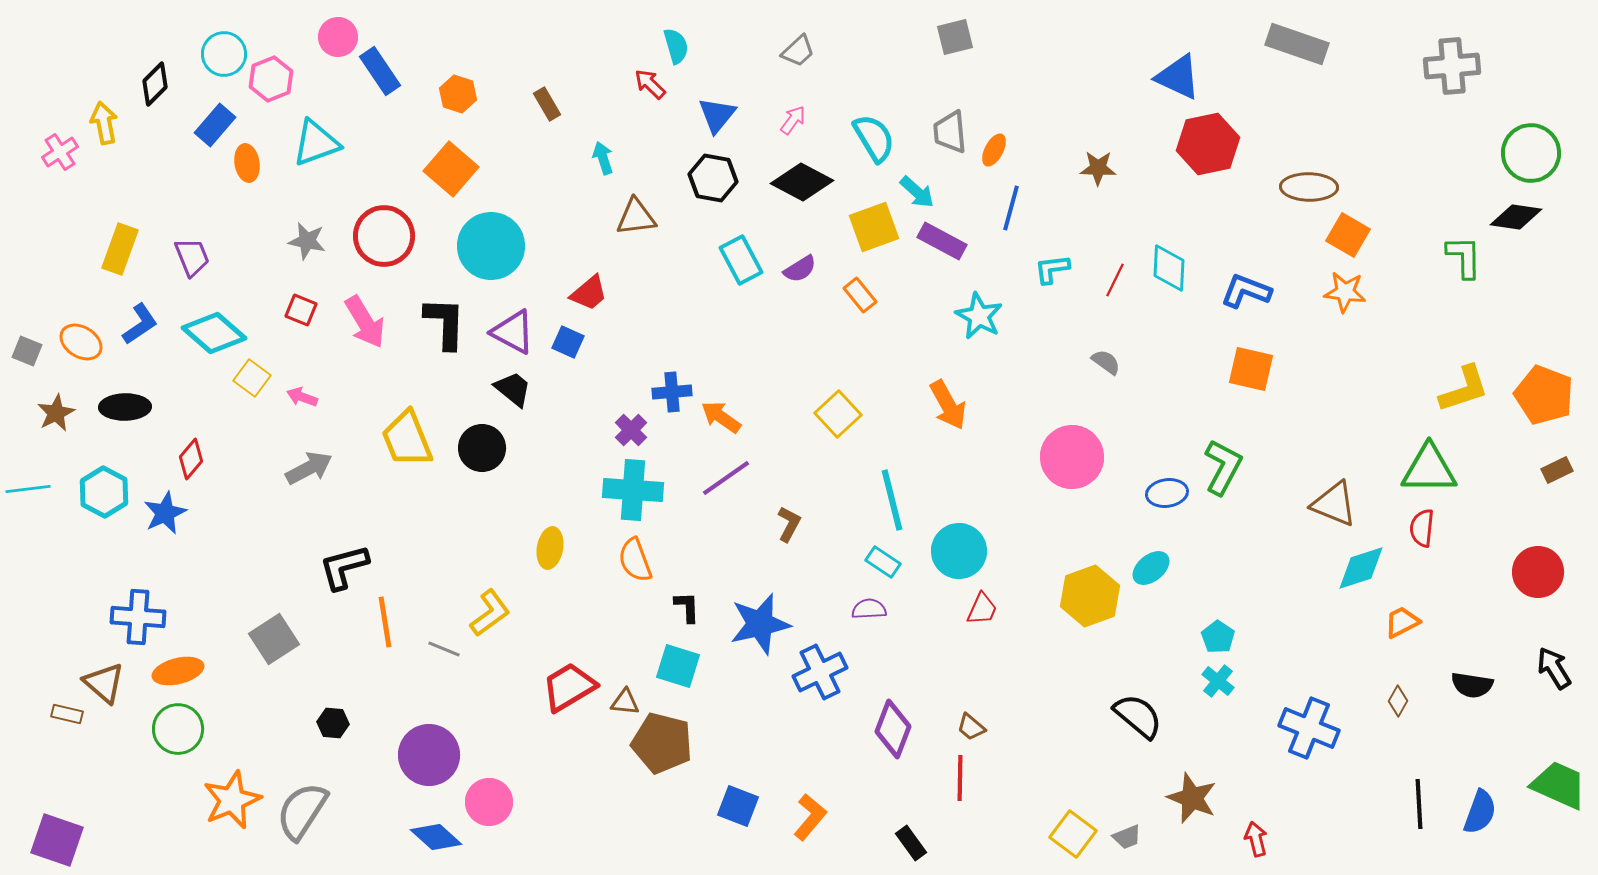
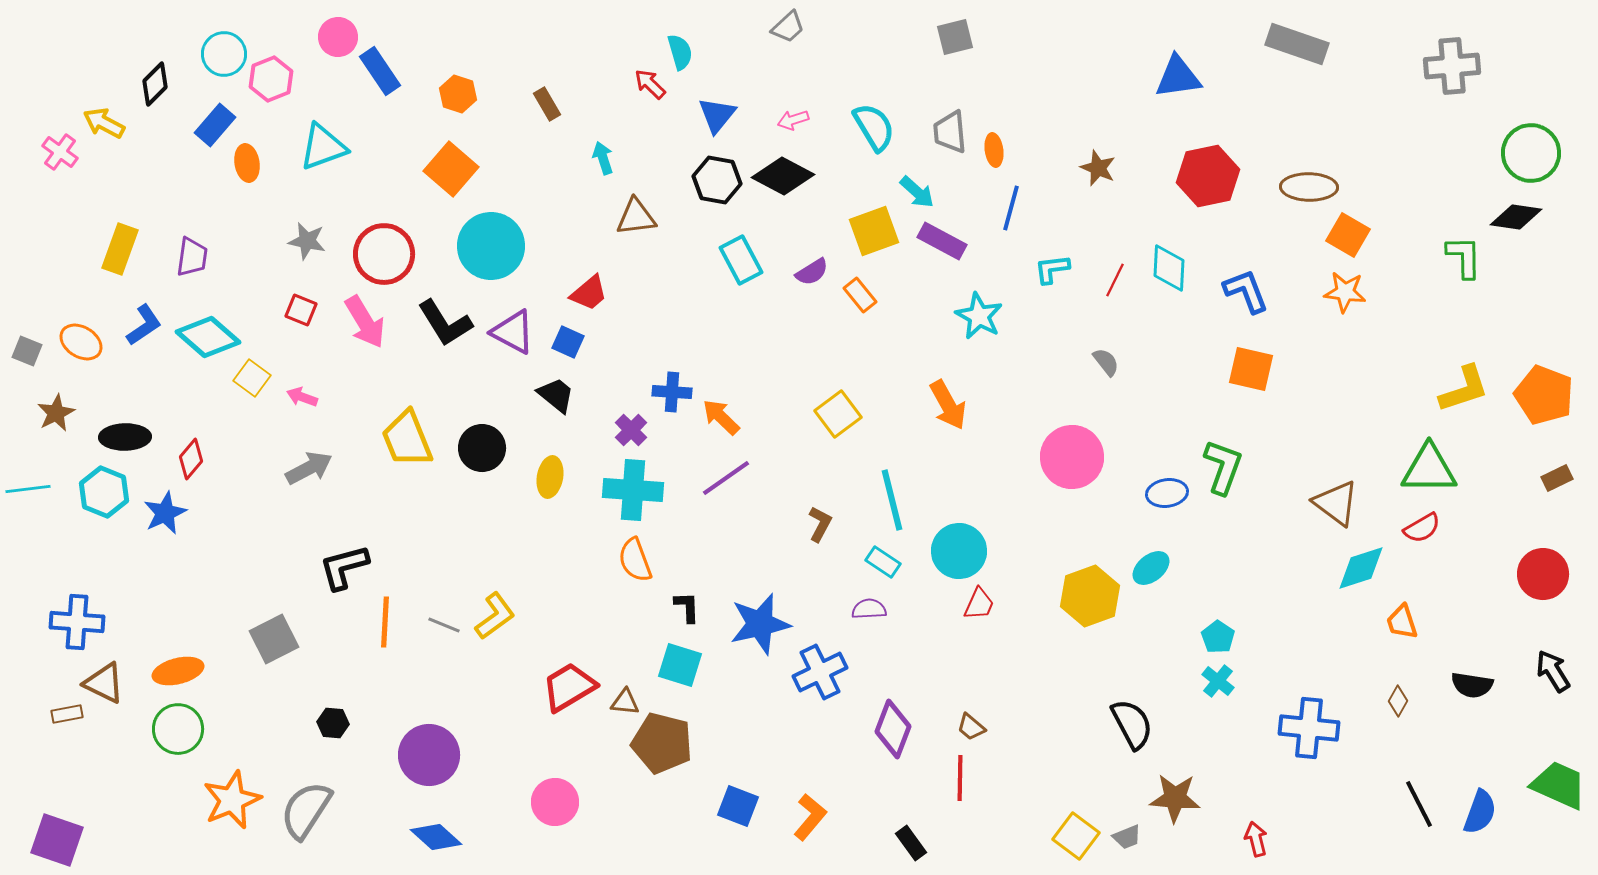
cyan semicircle at (676, 46): moved 4 px right, 6 px down
gray trapezoid at (798, 51): moved 10 px left, 24 px up
blue triangle at (1178, 77): rotated 33 degrees counterclockwise
pink arrow at (793, 120): rotated 144 degrees counterclockwise
yellow arrow at (104, 123): rotated 51 degrees counterclockwise
cyan semicircle at (874, 138): moved 11 px up
cyan triangle at (316, 143): moved 7 px right, 4 px down
red hexagon at (1208, 144): moved 32 px down
orange ellipse at (994, 150): rotated 36 degrees counterclockwise
pink cross at (60, 152): rotated 21 degrees counterclockwise
brown star at (1098, 168): rotated 21 degrees clockwise
black hexagon at (713, 178): moved 4 px right, 2 px down
black diamond at (802, 182): moved 19 px left, 6 px up
yellow square at (874, 227): moved 4 px down
red circle at (384, 236): moved 18 px down
purple trapezoid at (192, 257): rotated 30 degrees clockwise
purple semicircle at (800, 269): moved 12 px right, 3 px down
blue L-shape at (1246, 291): rotated 48 degrees clockwise
black L-shape at (445, 323): rotated 146 degrees clockwise
blue L-shape at (140, 324): moved 4 px right, 1 px down
cyan diamond at (214, 333): moved 6 px left, 4 px down
gray semicircle at (1106, 362): rotated 16 degrees clockwise
black trapezoid at (513, 389): moved 43 px right, 6 px down
blue cross at (672, 392): rotated 9 degrees clockwise
black ellipse at (125, 407): moved 30 px down
yellow square at (838, 414): rotated 6 degrees clockwise
orange arrow at (721, 417): rotated 9 degrees clockwise
green L-shape at (1223, 467): rotated 8 degrees counterclockwise
brown rectangle at (1557, 470): moved 8 px down
cyan hexagon at (104, 492): rotated 6 degrees counterclockwise
brown triangle at (1334, 504): moved 2 px right, 1 px up; rotated 15 degrees clockwise
brown L-shape at (789, 524): moved 31 px right
red semicircle at (1422, 528): rotated 126 degrees counterclockwise
yellow ellipse at (550, 548): moved 71 px up
red circle at (1538, 572): moved 5 px right, 2 px down
red trapezoid at (982, 609): moved 3 px left, 5 px up
yellow L-shape at (490, 613): moved 5 px right, 3 px down
blue cross at (138, 617): moved 61 px left, 5 px down
orange line at (385, 622): rotated 12 degrees clockwise
orange trapezoid at (1402, 622): rotated 81 degrees counterclockwise
gray square at (274, 639): rotated 6 degrees clockwise
gray line at (444, 649): moved 24 px up
cyan square at (678, 666): moved 2 px right, 1 px up
black arrow at (1554, 668): moved 1 px left, 3 px down
brown triangle at (104, 683): rotated 15 degrees counterclockwise
brown rectangle at (67, 714): rotated 24 degrees counterclockwise
black semicircle at (1138, 716): moved 6 px left, 8 px down; rotated 22 degrees clockwise
blue cross at (1309, 728): rotated 16 degrees counterclockwise
brown star at (1192, 798): moved 17 px left; rotated 18 degrees counterclockwise
pink circle at (489, 802): moved 66 px right
black line at (1419, 804): rotated 24 degrees counterclockwise
gray semicircle at (302, 811): moved 4 px right, 1 px up
yellow square at (1073, 834): moved 3 px right, 2 px down
